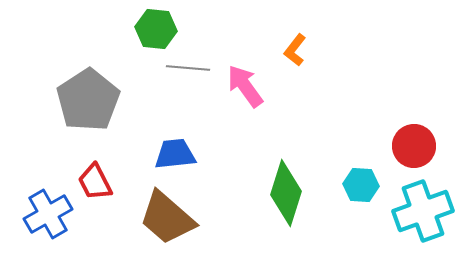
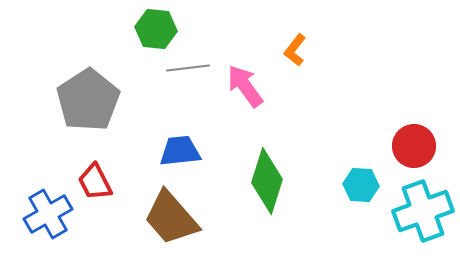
gray line: rotated 12 degrees counterclockwise
blue trapezoid: moved 5 px right, 3 px up
green diamond: moved 19 px left, 12 px up
brown trapezoid: moved 4 px right; rotated 8 degrees clockwise
